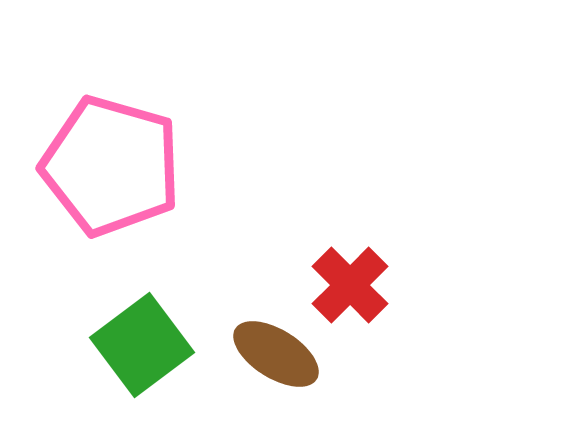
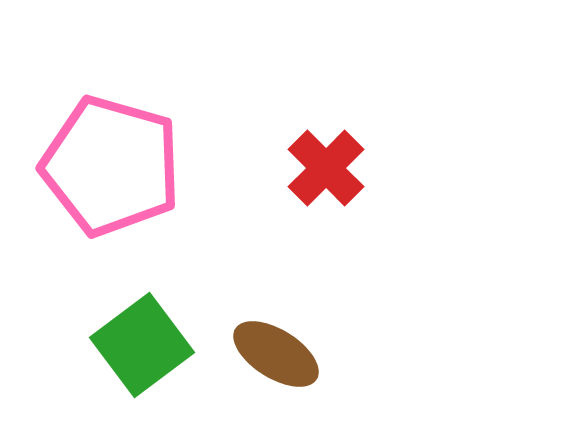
red cross: moved 24 px left, 117 px up
